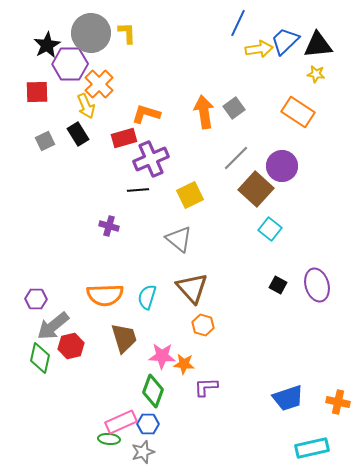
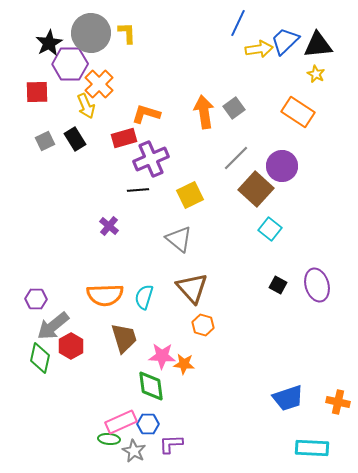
black star at (47, 45): moved 2 px right, 2 px up
yellow star at (316, 74): rotated 18 degrees clockwise
black rectangle at (78, 134): moved 3 px left, 5 px down
purple cross at (109, 226): rotated 24 degrees clockwise
cyan semicircle at (147, 297): moved 3 px left
red hexagon at (71, 346): rotated 15 degrees counterclockwise
purple L-shape at (206, 387): moved 35 px left, 57 px down
green diamond at (153, 391): moved 2 px left, 5 px up; rotated 28 degrees counterclockwise
cyan rectangle at (312, 448): rotated 16 degrees clockwise
gray star at (143, 452): moved 9 px left, 1 px up; rotated 25 degrees counterclockwise
